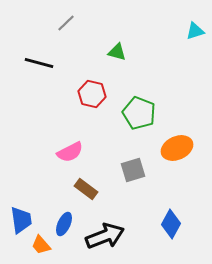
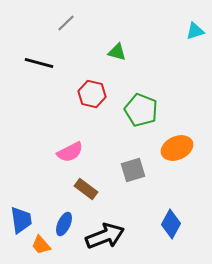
green pentagon: moved 2 px right, 3 px up
